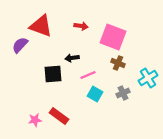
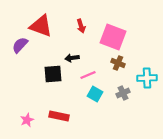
red arrow: rotated 64 degrees clockwise
cyan cross: moved 1 px left; rotated 30 degrees clockwise
red rectangle: rotated 24 degrees counterclockwise
pink star: moved 8 px left; rotated 16 degrees counterclockwise
